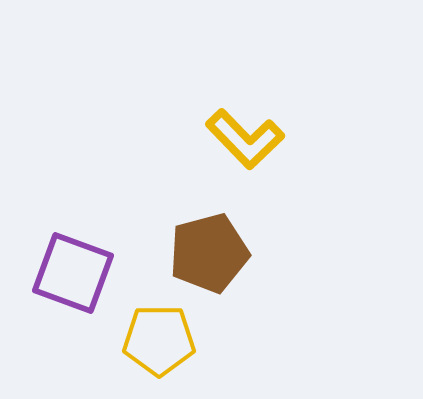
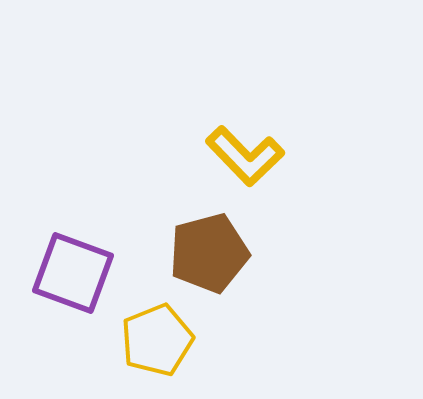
yellow L-shape: moved 17 px down
yellow pentagon: moved 2 px left; rotated 22 degrees counterclockwise
